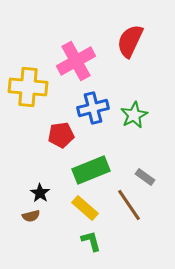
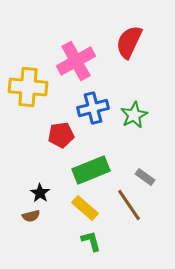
red semicircle: moved 1 px left, 1 px down
